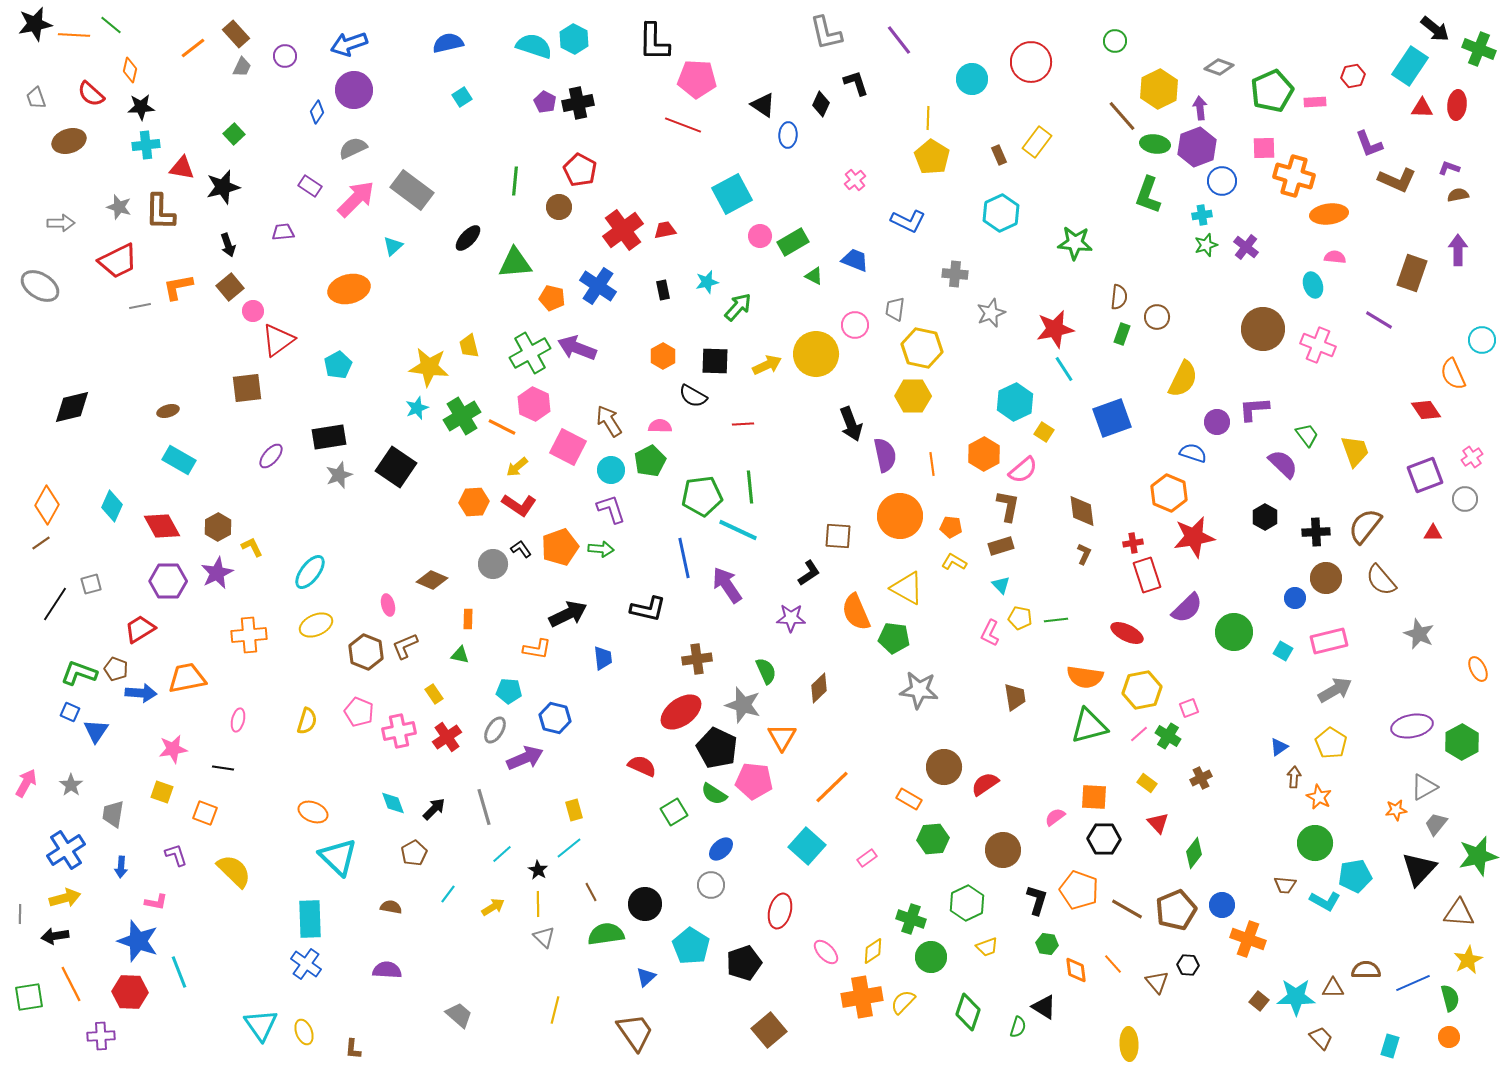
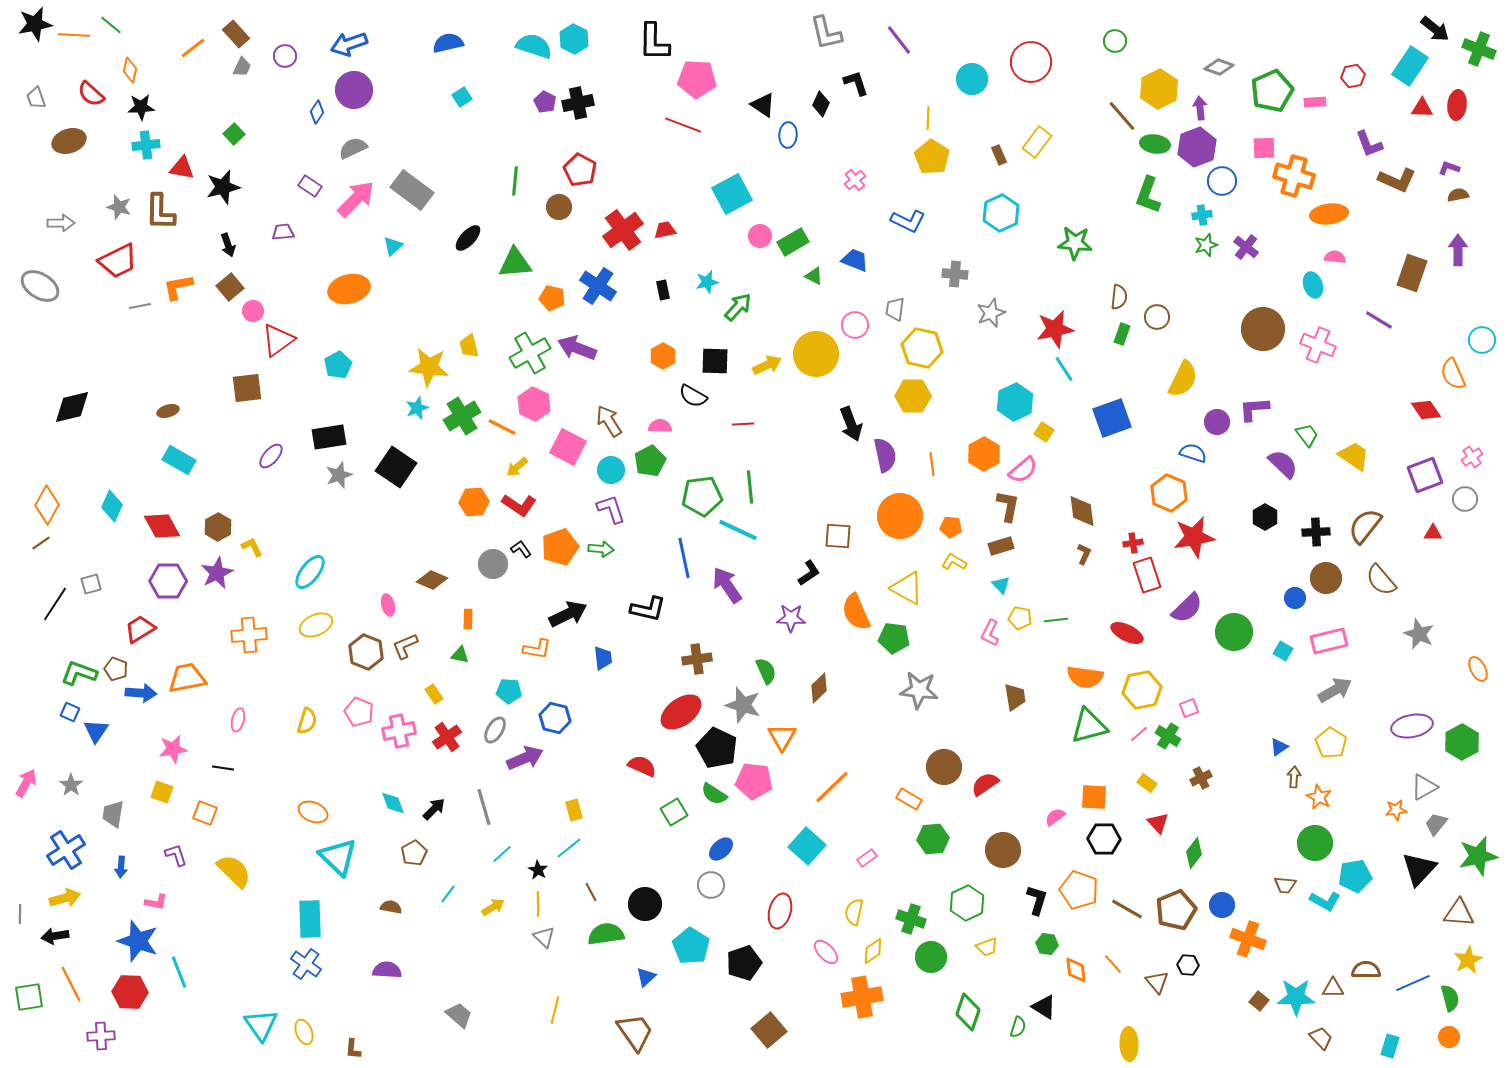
yellow trapezoid at (1355, 451): moved 1 px left, 5 px down; rotated 36 degrees counterclockwise
yellow semicircle at (903, 1002): moved 49 px left, 90 px up; rotated 32 degrees counterclockwise
